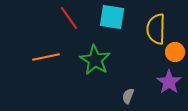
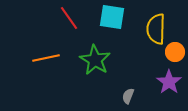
orange line: moved 1 px down
